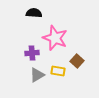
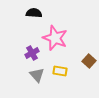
purple cross: rotated 24 degrees counterclockwise
brown square: moved 12 px right
yellow rectangle: moved 2 px right
gray triangle: rotated 42 degrees counterclockwise
